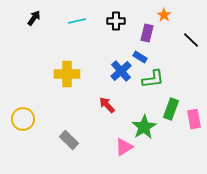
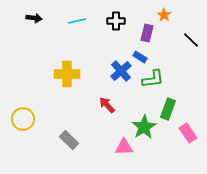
black arrow: rotated 63 degrees clockwise
green rectangle: moved 3 px left
pink rectangle: moved 6 px left, 14 px down; rotated 24 degrees counterclockwise
pink triangle: rotated 30 degrees clockwise
